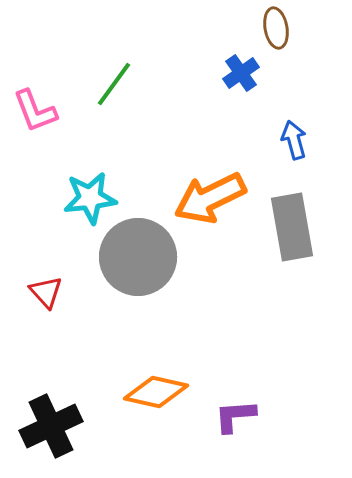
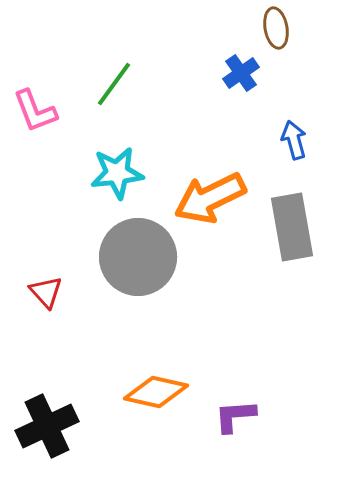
cyan star: moved 27 px right, 25 px up
black cross: moved 4 px left
